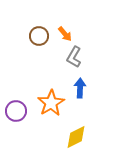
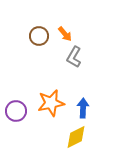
blue arrow: moved 3 px right, 20 px down
orange star: rotated 20 degrees clockwise
